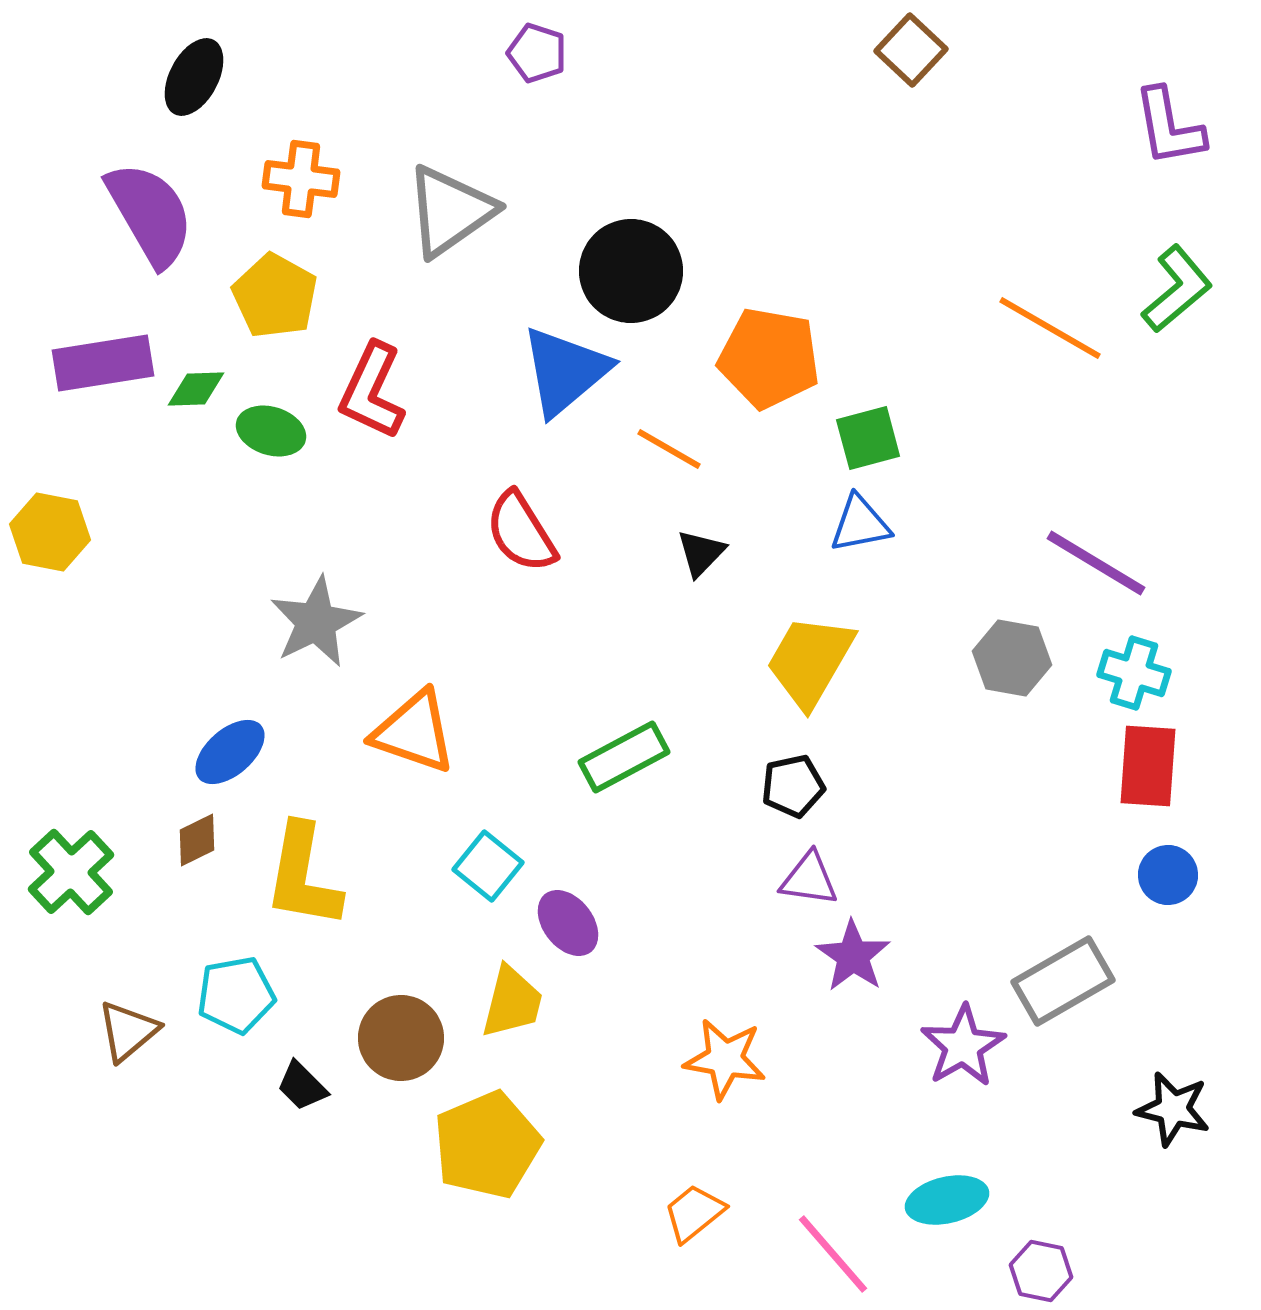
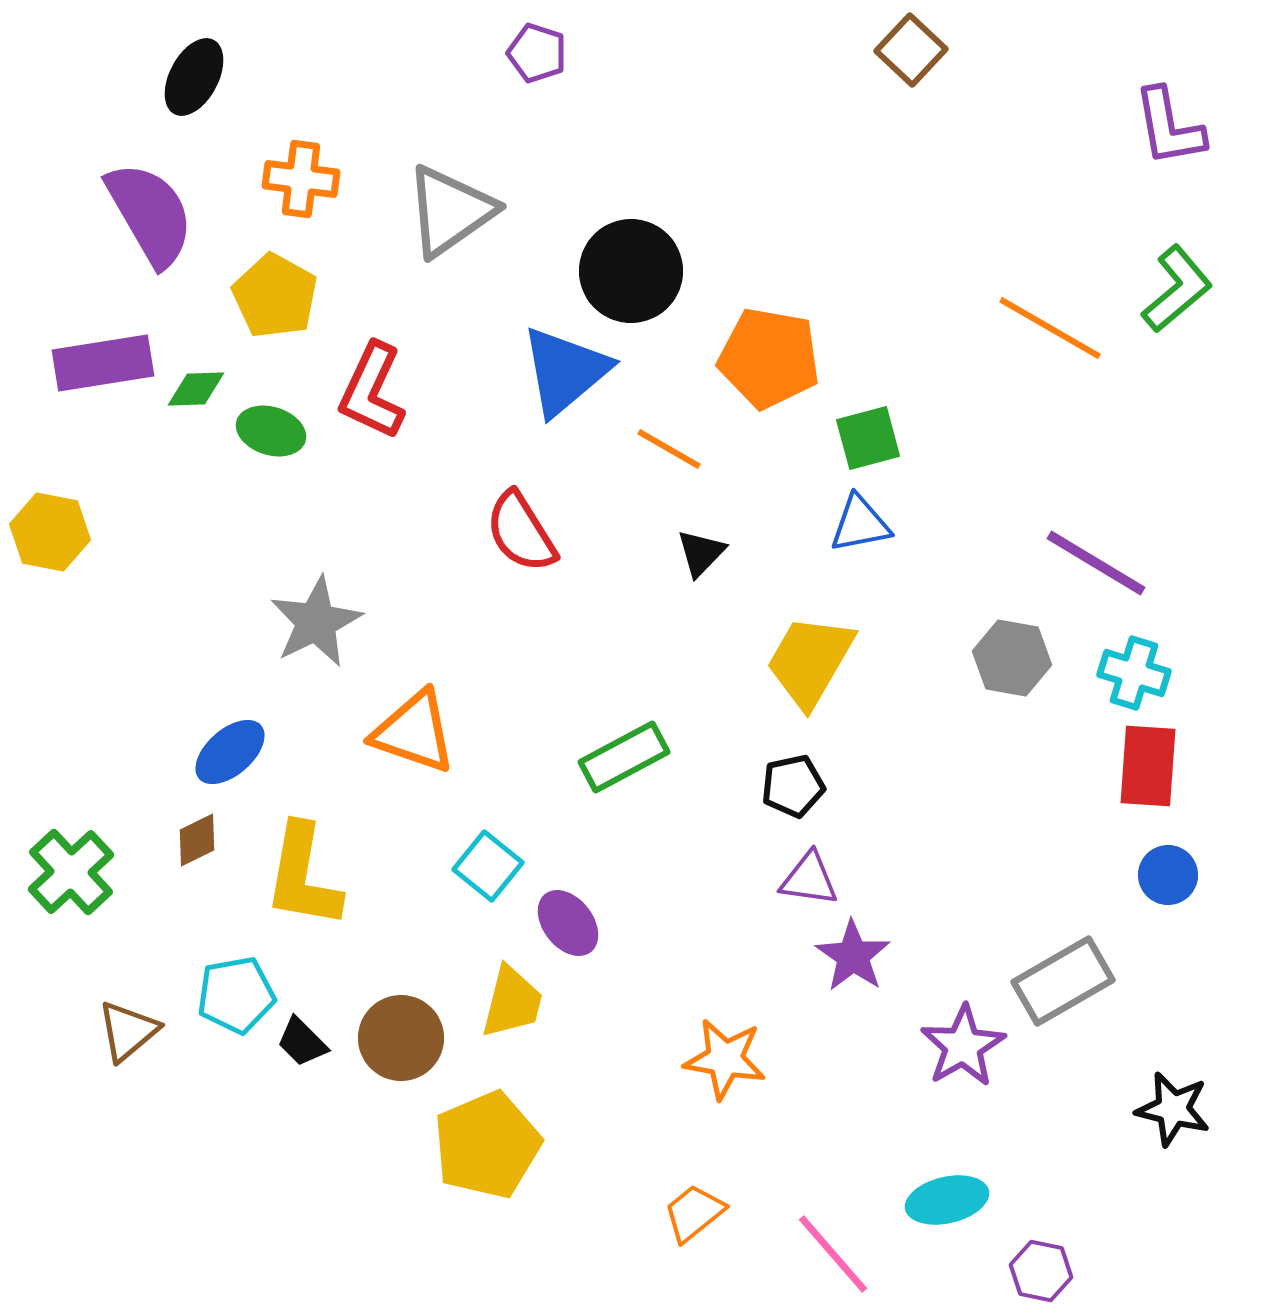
black trapezoid at (302, 1086): moved 44 px up
